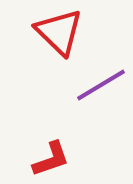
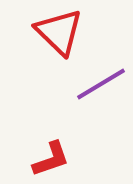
purple line: moved 1 px up
